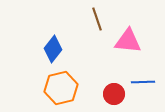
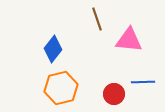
pink triangle: moved 1 px right, 1 px up
